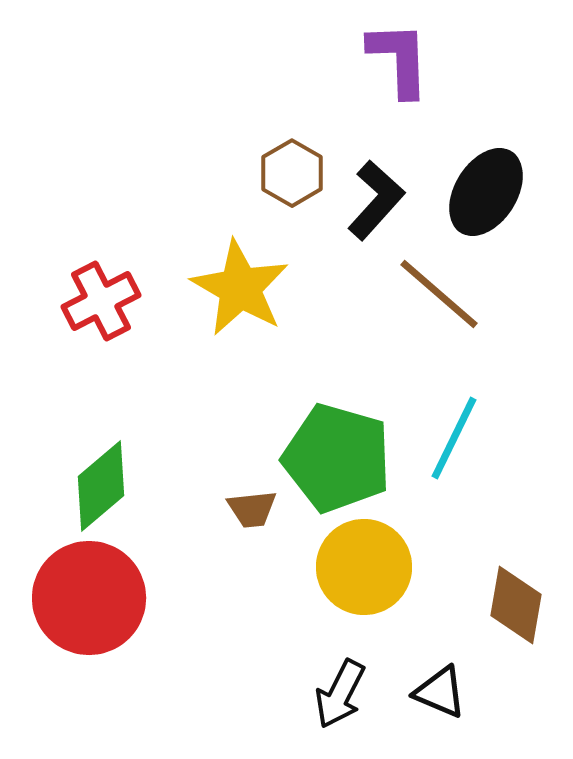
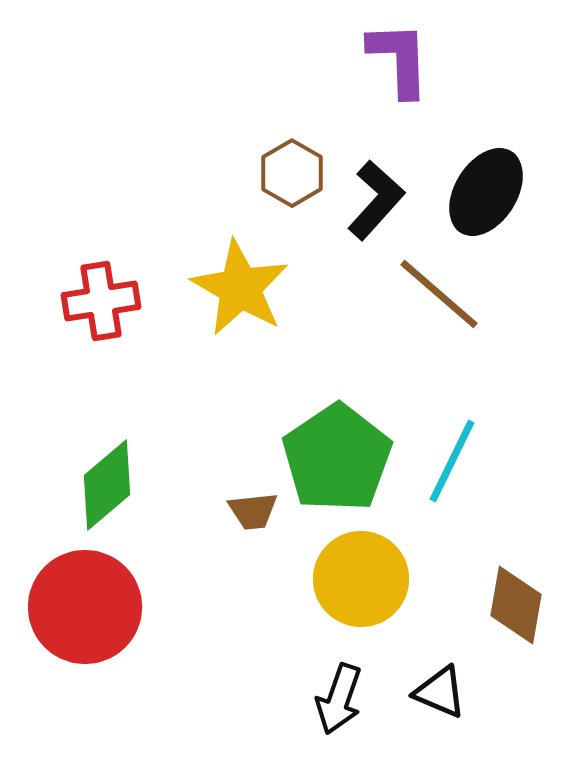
red cross: rotated 18 degrees clockwise
cyan line: moved 2 px left, 23 px down
green pentagon: rotated 22 degrees clockwise
green diamond: moved 6 px right, 1 px up
brown trapezoid: moved 1 px right, 2 px down
yellow circle: moved 3 px left, 12 px down
red circle: moved 4 px left, 9 px down
black arrow: moved 1 px left, 5 px down; rotated 8 degrees counterclockwise
